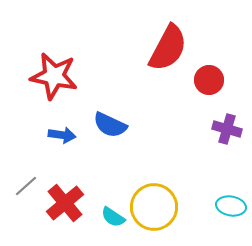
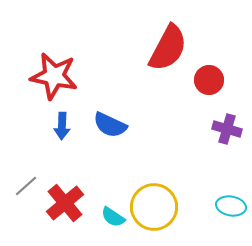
blue arrow: moved 9 px up; rotated 84 degrees clockwise
